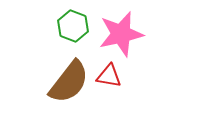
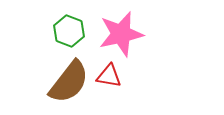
green hexagon: moved 4 px left, 5 px down
